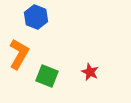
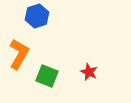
blue hexagon: moved 1 px right, 1 px up; rotated 20 degrees clockwise
red star: moved 1 px left
